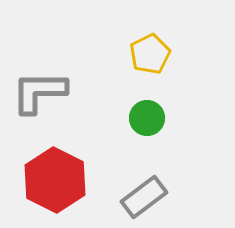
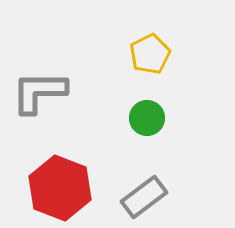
red hexagon: moved 5 px right, 8 px down; rotated 6 degrees counterclockwise
